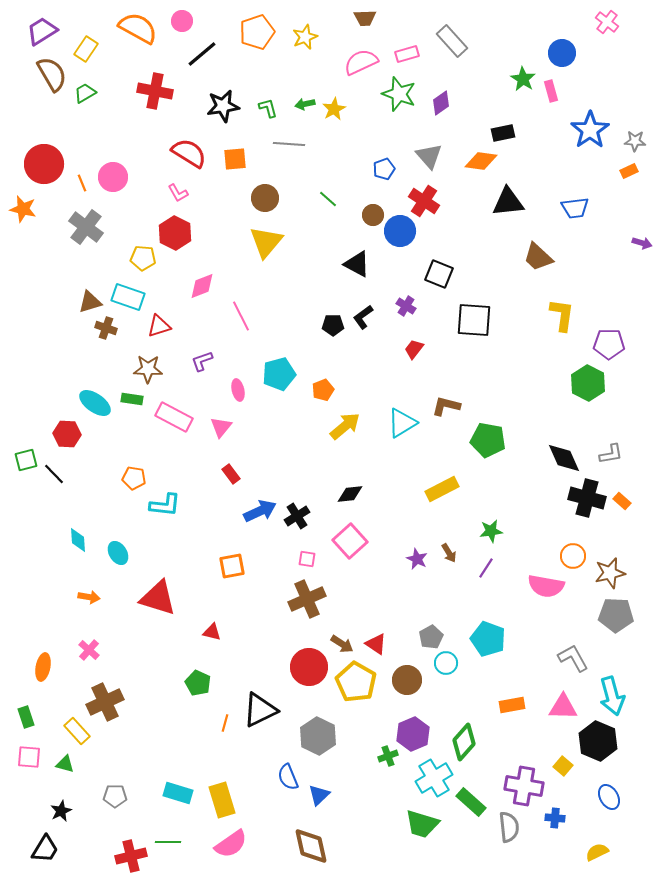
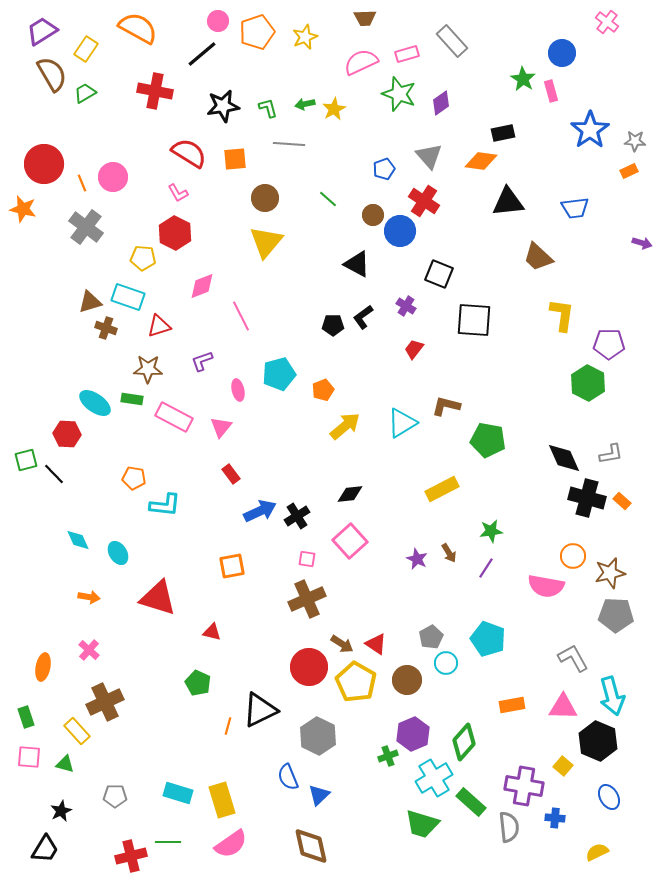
pink circle at (182, 21): moved 36 px right
cyan diamond at (78, 540): rotated 20 degrees counterclockwise
orange line at (225, 723): moved 3 px right, 3 px down
